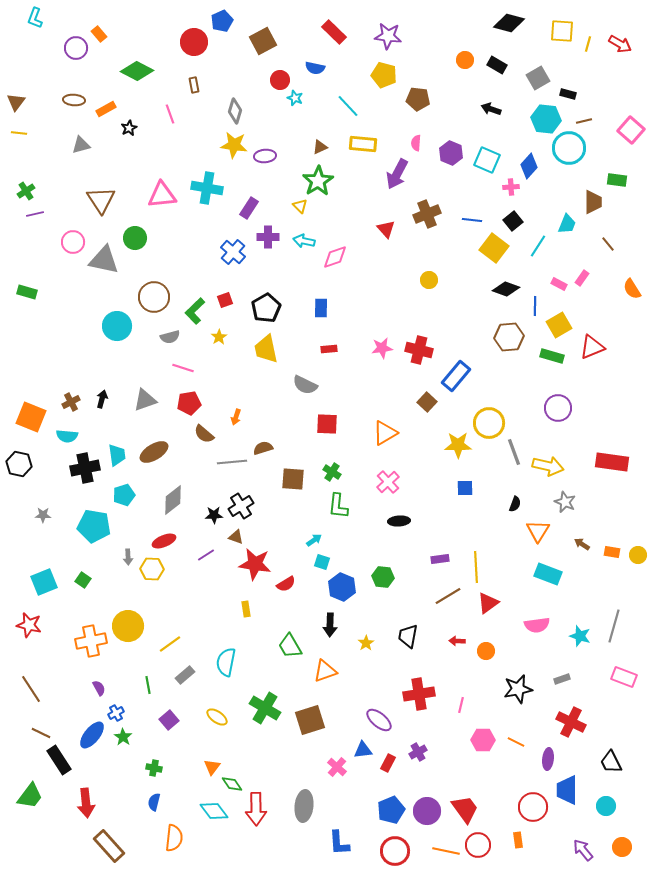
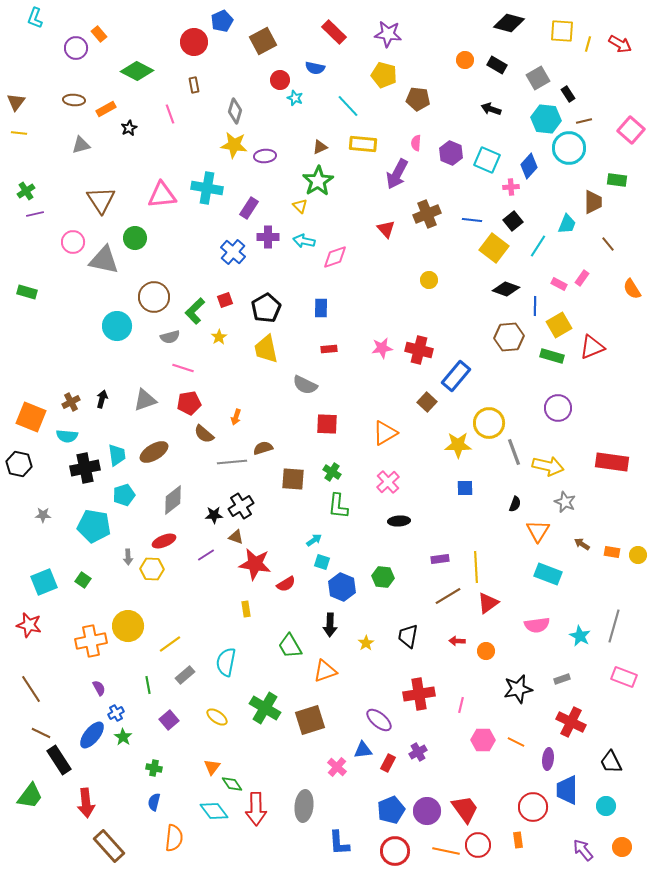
purple star at (388, 36): moved 2 px up
black rectangle at (568, 94): rotated 42 degrees clockwise
cyan star at (580, 636): rotated 10 degrees clockwise
